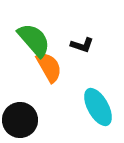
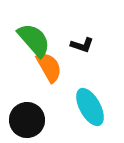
cyan ellipse: moved 8 px left
black circle: moved 7 px right
